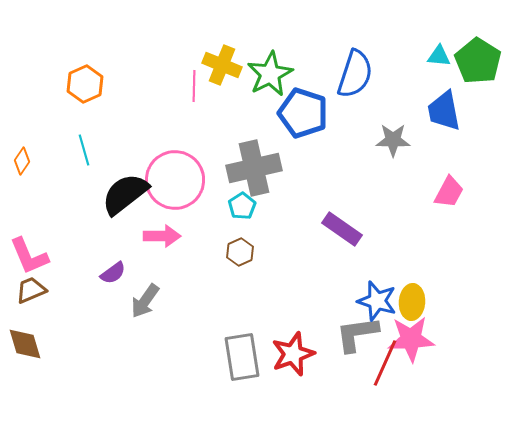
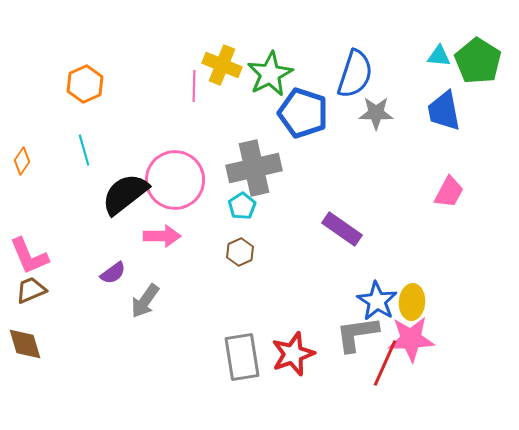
gray star: moved 17 px left, 27 px up
blue star: rotated 15 degrees clockwise
